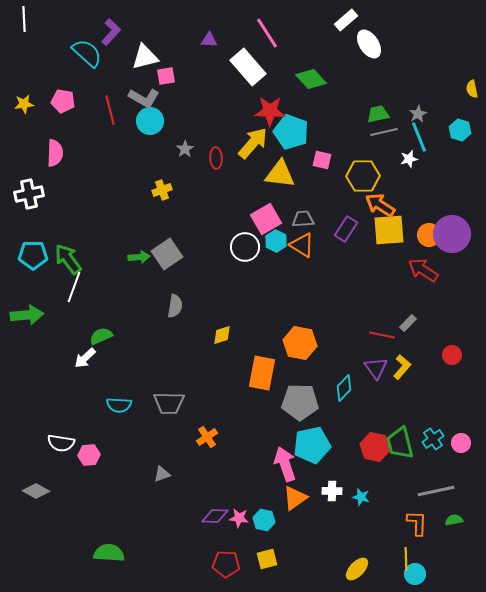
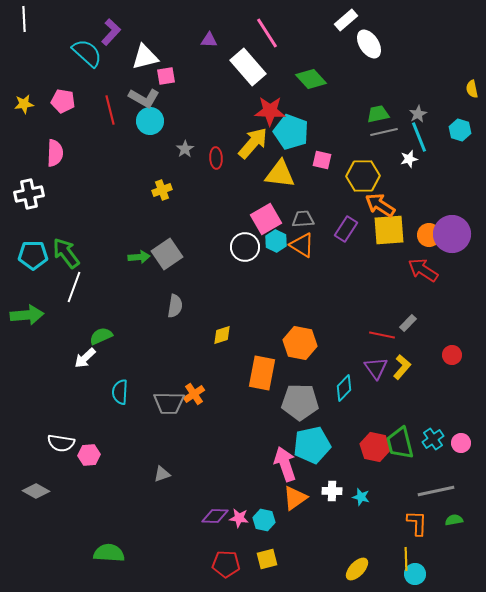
green arrow at (68, 259): moved 2 px left, 6 px up
cyan semicircle at (119, 405): moved 1 px right, 13 px up; rotated 90 degrees clockwise
orange cross at (207, 437): moved 13 px left, 43 px up
